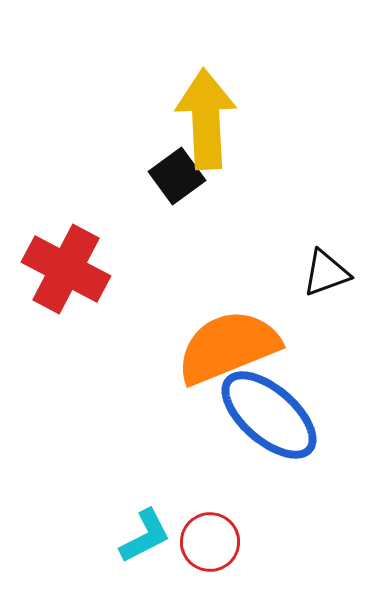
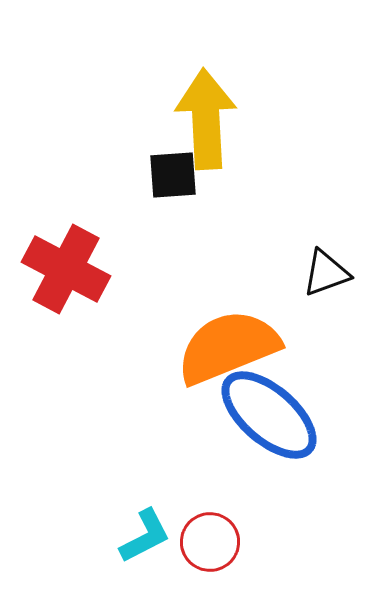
black square: moved 4 px left, 1 px up; rotated 32 degrees clockwise
